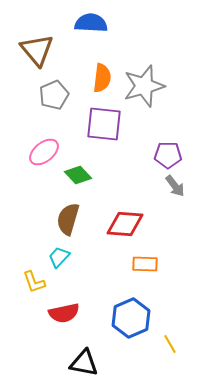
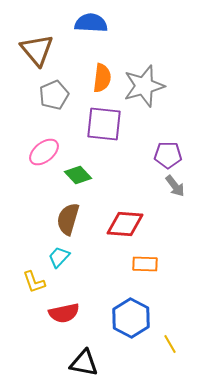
blue hexagon: rotated 9 degrees counterclockwise
